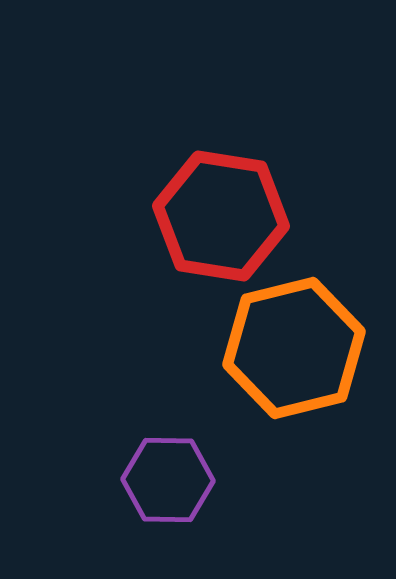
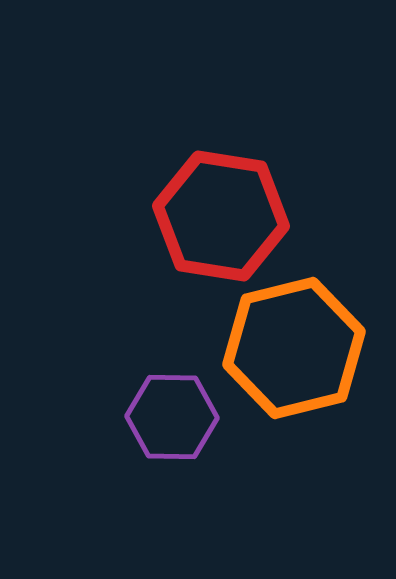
purple hexagon: moved 4 px right, 63 px up
